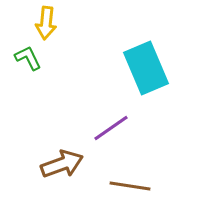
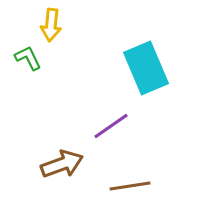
yellow arrow: moved 5 px right, 2 px down
purple line: moved 2 px up
brown line: rotated 18 degrees counterclockwise
